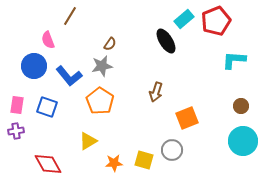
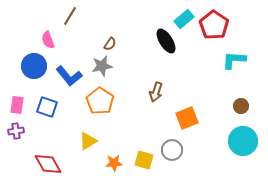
red pentagon: moved 2 px left, 4 px down; rotated 16 degrees counterclockwise
